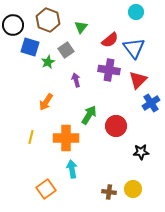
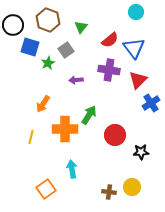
green star: moved 1 px down
purple arrow: rotated 80 degrees counterclockwise
orange arrow: moved 3 px left, 2 px down
red circle: moved 1 px left, 9 px down
orange cross: moved 1 px left, 9 px up
yellow circle: moved 1 px left, 2 px up
